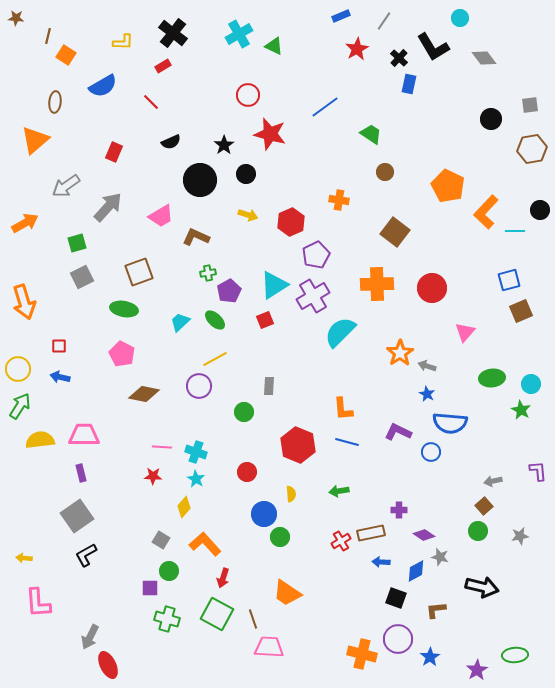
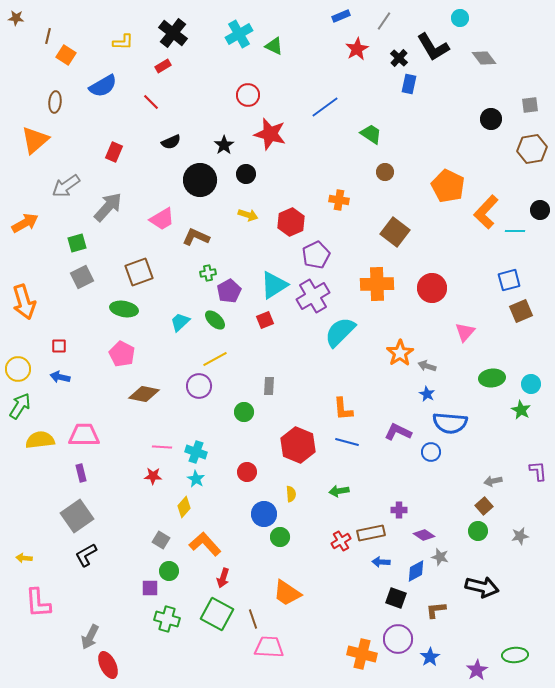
pink trapezoid at (161, 216): moved 1 px right, 3 px down
